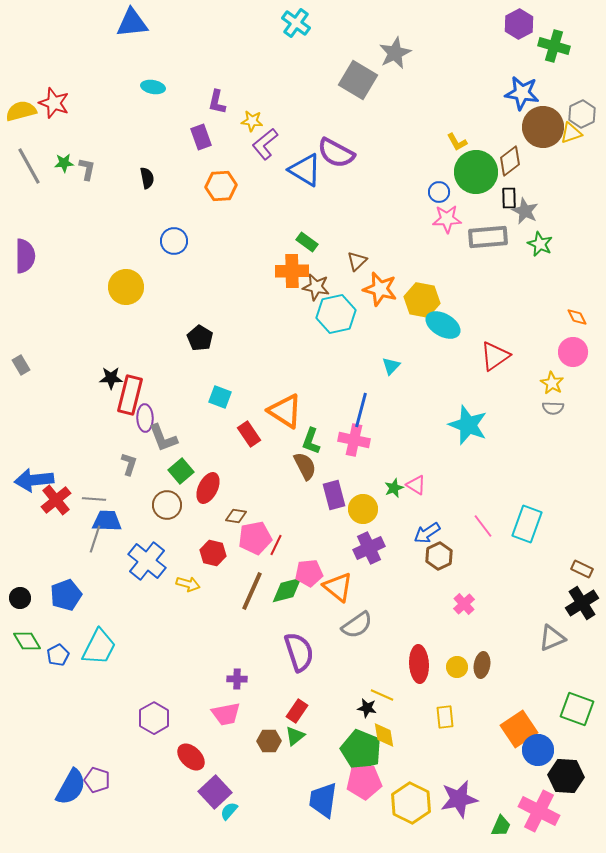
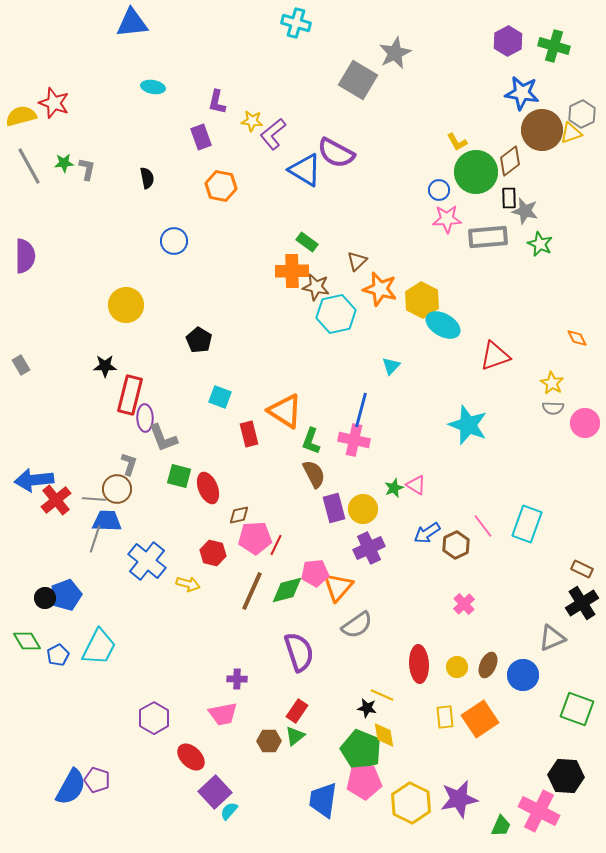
cyan cross at (296, 23): rotated 20 degrees counterclockwise
purple hexagon at (519, 24): moved 11 px left, 17 px down
yellow semicircle at (21, 111): moved 5 px down
brown circle at (543, 127): moved 1 px left, 3 px down
purple L-shape at (265, 144): moved 8 px right, 10 px up
orange hexagon at (221, 186): rotated 16 degrees clockwise
blue circle at (439, 192): moved 2 px up
gray star at (525, 211): rotated 12 degrees counterclockwise
yellow circle at (126, 287): moved 18 px down
yellow hexagon at (422, 300): rotated 16 degrees clockwise
orange diamond at (577, 317): moved 21 px down
black pentagon at (200, 338): moved 1 px left, 2 px down
pink circle at (573, 352): moved 12 px right, 71 px down
red triangle at (495, 356): rotated 16 degrees clockwise
black star at (111, 378): moved 6 px left, 12 px up
red rectangle at (249, 434): rotated 20 degrees clockwise
brown semicircle at (305, 466): moved 9 px right, 8 px down
green square at (181, 471): moved 2 px left, 5 px down; rotated 35 degrees counterclockwise
red ellipse at (208, 488): rotated 48 degrees counterclockwise
purple rectangle at (334, 495): moved 13 px down
brown circle at (167, 505): moved 50 px left, 16 px up
brown diamond at (236, 516): moved 3 px right, 1 px up; rotated 20 degrees counterclockwise
pink pentagon at (255, 538): rotated 8 degrees clockwise
brown hexagon at (439, 556): moved 17 px right, 11 px up
pink pentagon at (309, 573): moved 6 px right
orange triangle at (338, 587): rotated 32 degrees clockwise
black circle at (20, 598): moved 25 px right
brown ellipse at (482, 665): moved 6 px right; rotated 15 degrees clockwise
pink trapezoid at (226, 714): moved 3 px left
orange square at (519, 729): moved 39 px left, 10 px up
blue circle at (538, 750): moved 15 px left, 75 px up
